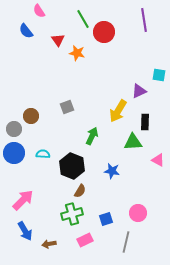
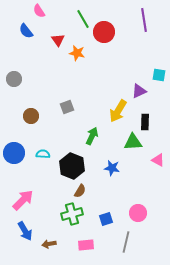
gray circle: moved 50 px up
blue star: moved 3 px up
pink rectangle: moved 1 px right, 5 px down; rotated 21 degrees clockwise
